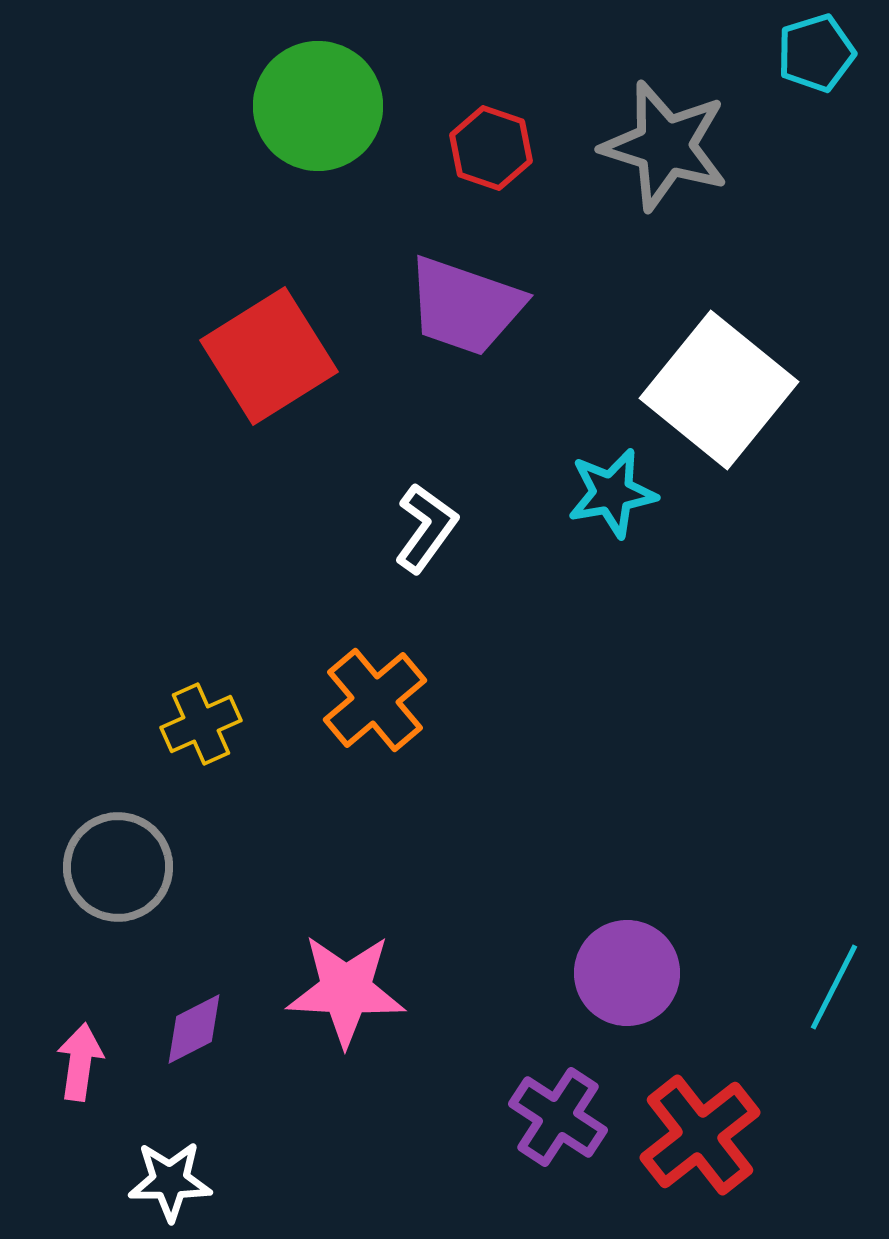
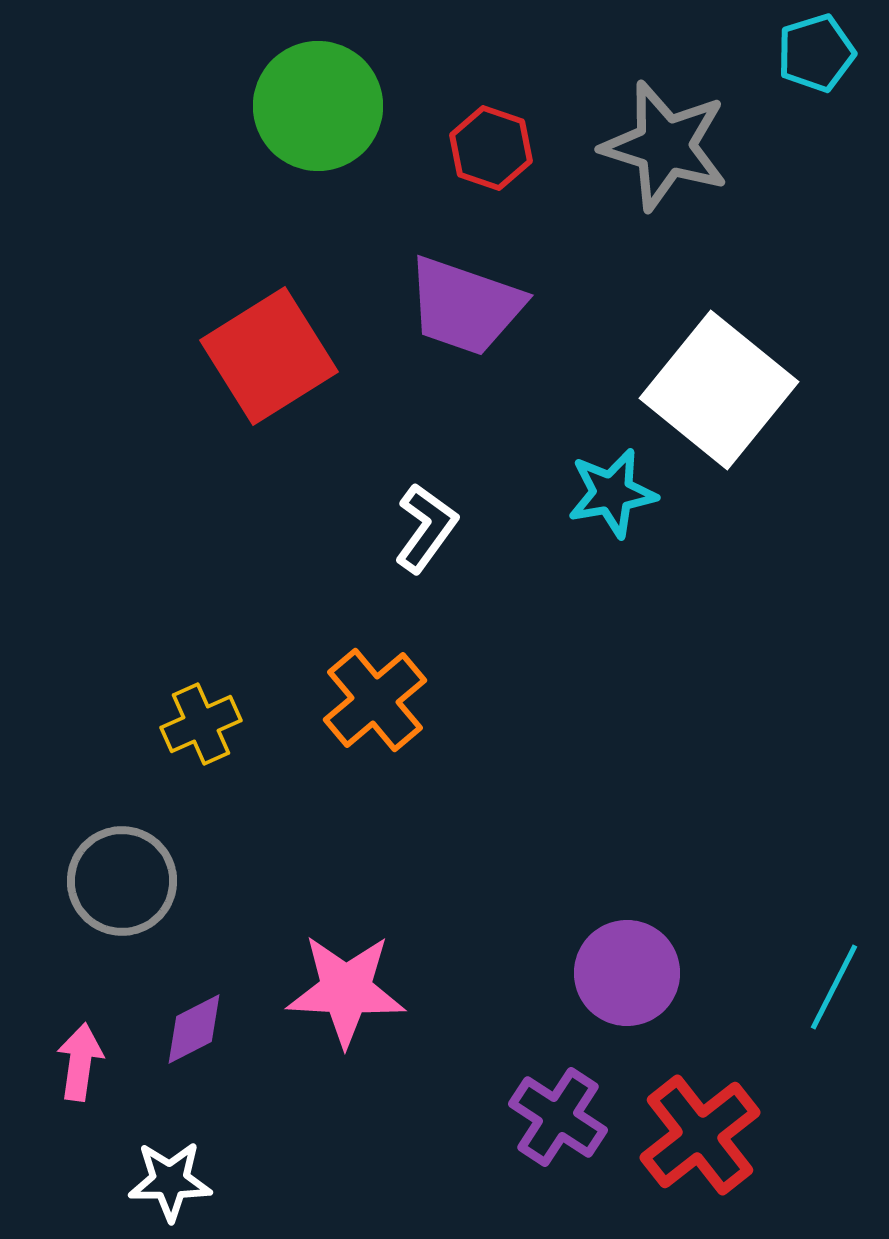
gray circle: moved 4 px right, 14 px down
